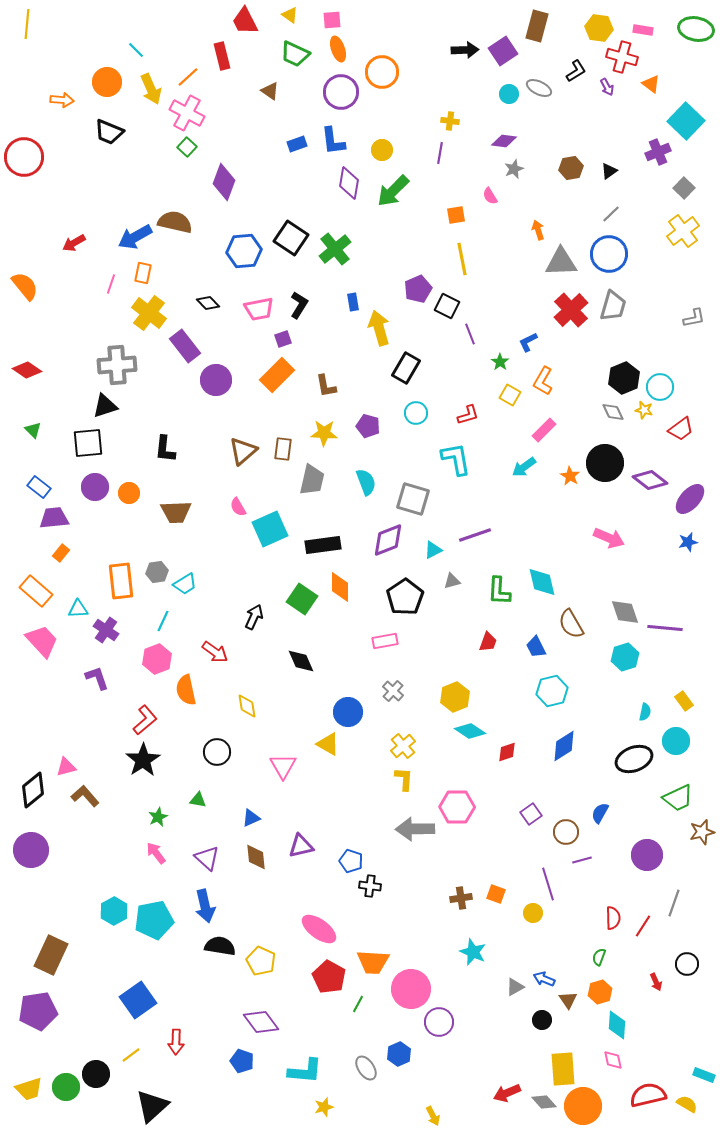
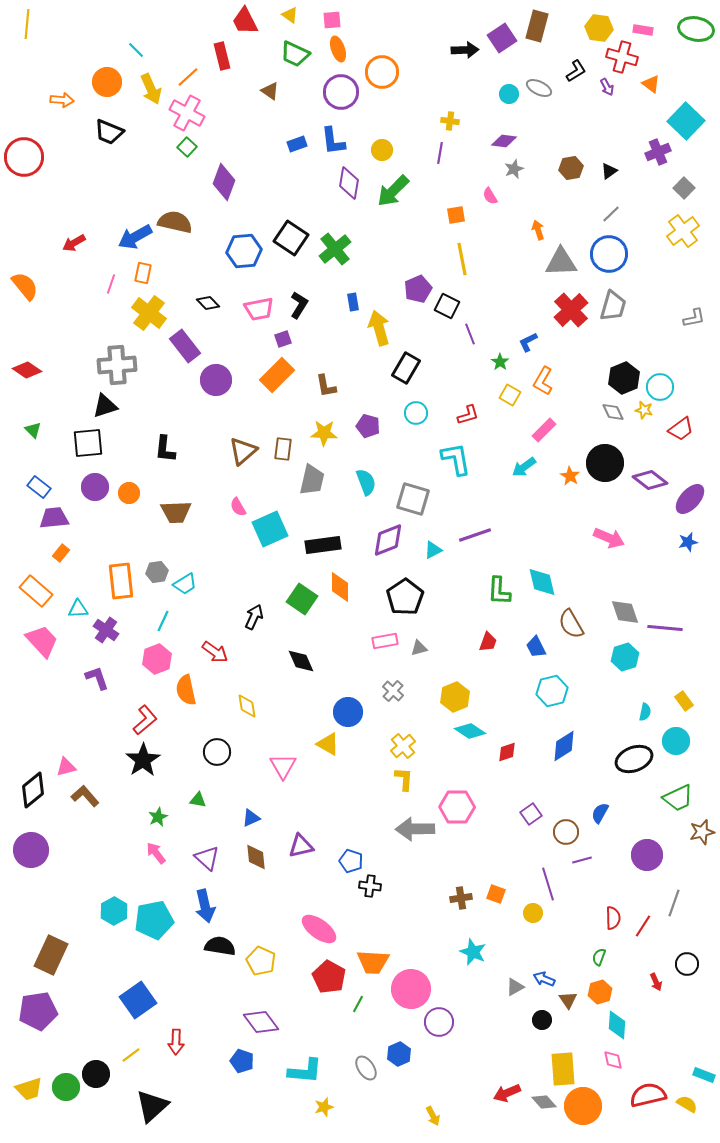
purple square at (503, 51): moved 1 px left, 13 px up
gray triangle at (452, 581): moved 33 px left, 67 px down
